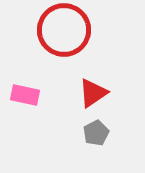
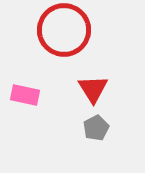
red triangle: moved 4 px up; rotated 28 degrees counterclockwise
gray pentagon: moved 5 px up
